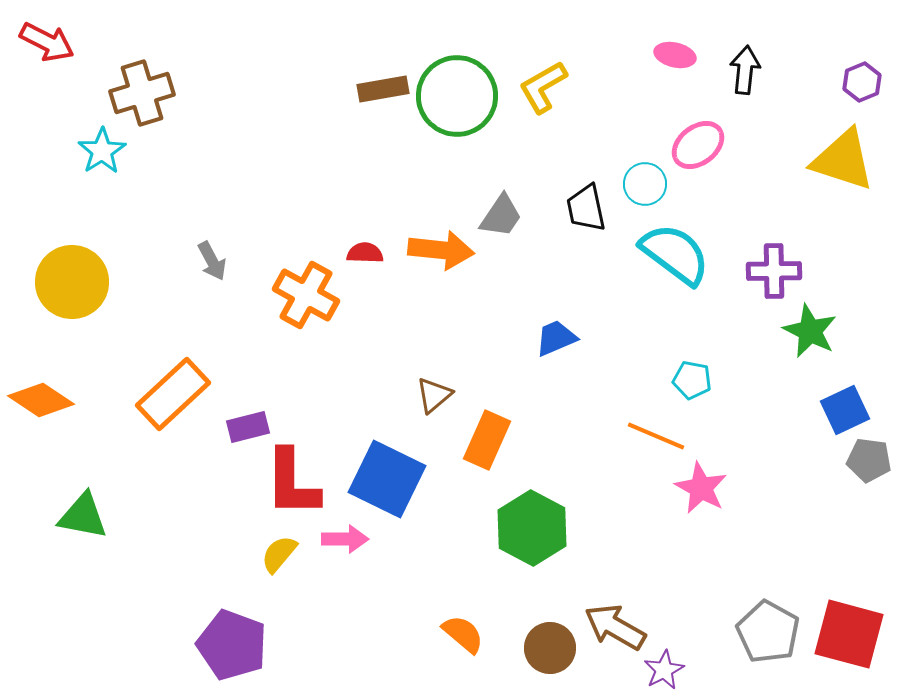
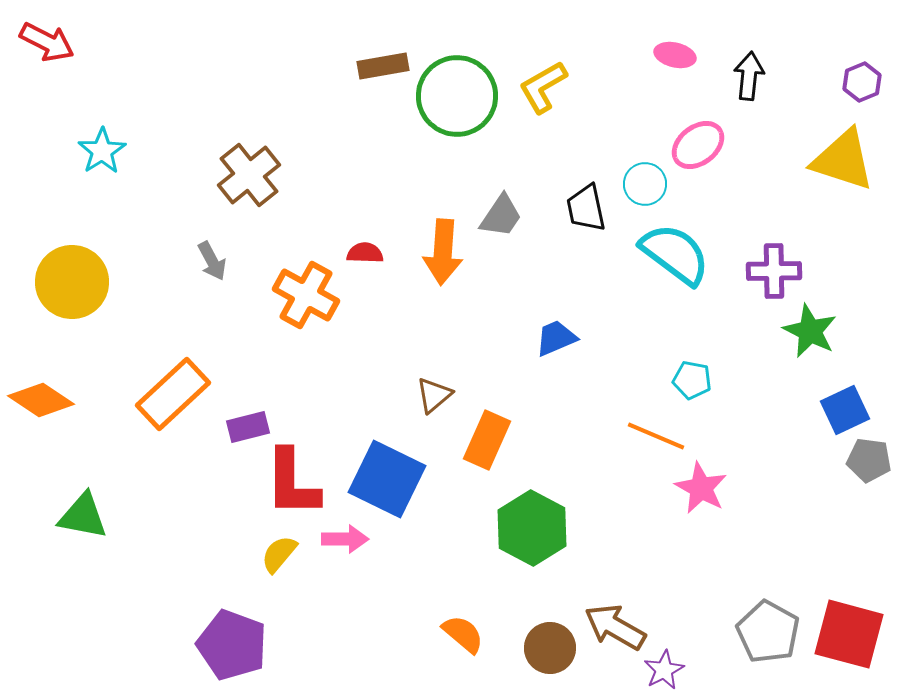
black arrow at (745, 70): moved 4 px right, 6 px down
brown rectangle at (383, 89): moved 23 px up
brown cross at (142, 93): moved 107 px right, 82 px down; rotated 22 degrees counterclockwise
orange arrow at (441, 250): moved 2 px right, 2 px down; rotated 88 degrees clockwise
